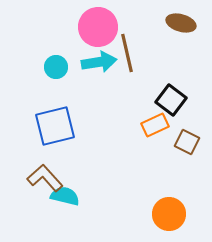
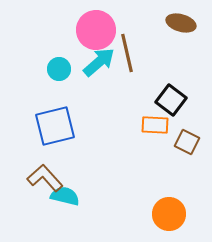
pink circle: moved 2 px left, 3 px down
cyan arrow: rotated 32 degrees counterclockwise
cyan circle: moved 3 px right, 2 px down
orange rectangle: rotated 28 degrees clockwise
